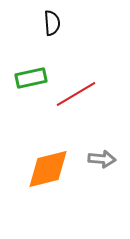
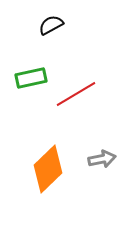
black semicircle: moved 1 px left, 2 px down; rotated 115 degrees counterclockwise
gray arrow: rotated 16 degrees counterclockwise
orange diamond: rotated 30 degrees counterclockwise
